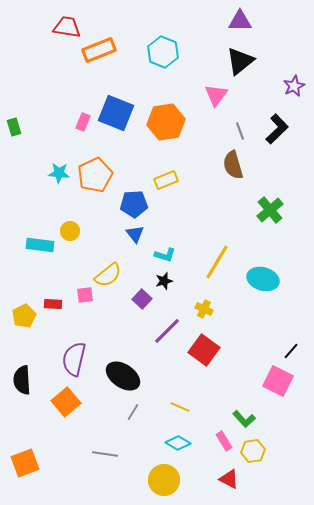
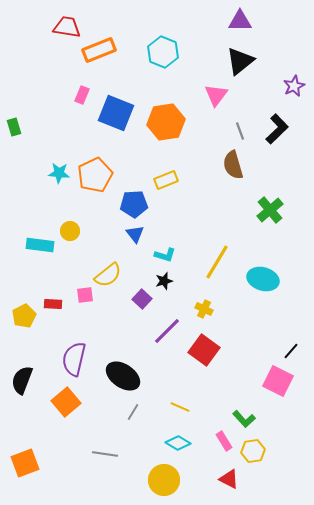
pink rectangle at (83, 122): moved 1 px left, 27 px up
black semicircle at (22, 380): rotated 24 degrees clockwise
